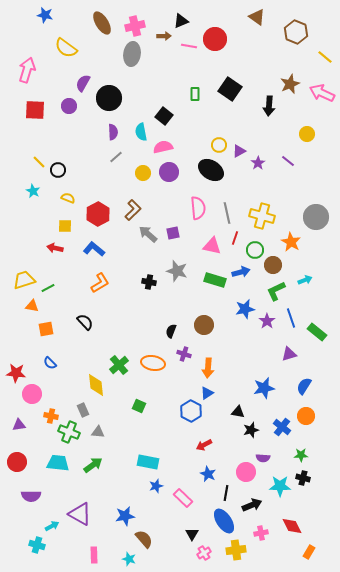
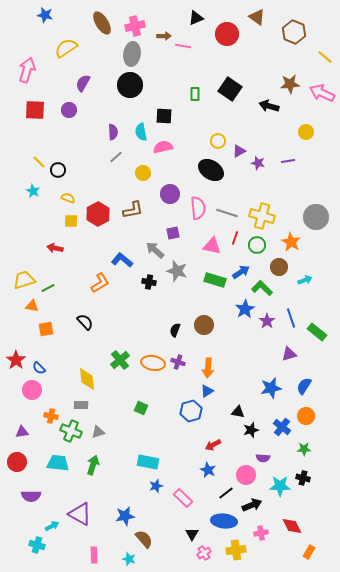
black triangle at (181, 21): moved 15 px right, 3 px up
brown hexagon at (296, 32): moved 2 px left
red circle at (215, 39): moved 12 px right, 5 px up
pink line at (189, 46): moved 6 px left
yellow semicircle at (66, 48): rotated 110 degrees clockwise
brown star at (290, 84): rotated 18 degrees clockwise
black circle at (109, 98): moved 21 px right, 13 px up
purple circle at (69, 106): moved 4 px down
black arrow at (269, 106): rotated 102 degrees clockwise
black square at (164, 116): rotated 36 degrees counterclockwise
yellow circle at (307, 134): moved 1 px left, 2 px up
yellow circle at (219, 145): moved 1 px left, 4 px up
purple line at (288, 161): rotated 48 degrees counterclockwise
purple star at (258, 163): rotated 24 degrees counterclockwise
purple circle at (169, 172): moved 1 px right, 22 px down
brown L-shape at (133, 210): rotated 35 degrees clockwise
gray line at (227, 213): rotated 60 degrees counterclockwise
yellow square at (65, 226): moved 6 px right, 5 px up
gray arrow at (148, 234): moved 7 px right, 16 px down
blue L-shape at (94, 249): moved 28 px right, 11 px down
green circle at (255, 250): moved 2 px right, 5 px up
brown circle at (273, 265): moved 6 px right, 2 px down
blue arrow at (241, 272): rotated 18 degrees counterclockwise
green L-shape at (276, 291): moved 14 px left, 3 px up; rotated 70 degrees clockwise
blue star at (245, 309): rotated 18 degrees counterclockwise
black semicircle at (171, 331): moved 4 px right, 1 px up
purple cross at (184, 354): moved 6 px left, 8 px down
blue semicircle at (50, 363): moved 11 px left, 5 px down
green cross at (119, 365): moved 1 px right, 5 px up
red star at (16, 373): moved 13 px up; rotated 30 degrees clockwise
yellow diamond at (96, 385): moved 9 px left, 6 px up
blue star at (264, 388): moved 7 px right
blue triangle at (207, 393): moved 2 px up
pink circle at (32, 394): moved 4 px up
green square at (139, 406): moved 2 px right, 2 px down
gray rectangle at (83, 410): moved 2 px left, 5 px up; rotated 64 degrees counterclockwise
blue hexagon at (191, 411): rotated 15 degrees clockwise
purple triangle at (19, 425): moved 3 px right, 7 px down
green cross at (69, 432): moved 2 px right, 1 px up
gray triangle at (98, 432): rotated 24 degrees counterclockwise
red arrow at (204, 445): moved 9 px right
green star at (301, 455): moved 3 px right, 6 px up
green arrow at (93, 465): rotated 36 degrees counterclockwise
pink circle at (246, 472): moved 3 px down
blue star at (208, 474): moved 4 px up
black line at (226, 493): rotated 42 degrees clockwise
blue ellipse at (224, 521): rotated 50 degrees counterclockwise
